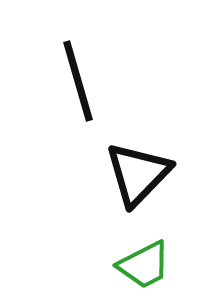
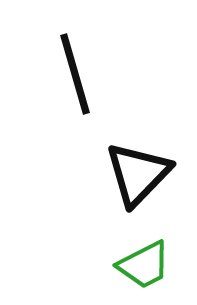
black line: moved 3 px left, 7 px up
